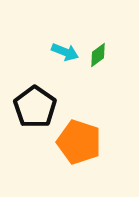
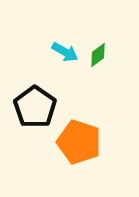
cyan arrow: rotated 8 degrees clockwise
